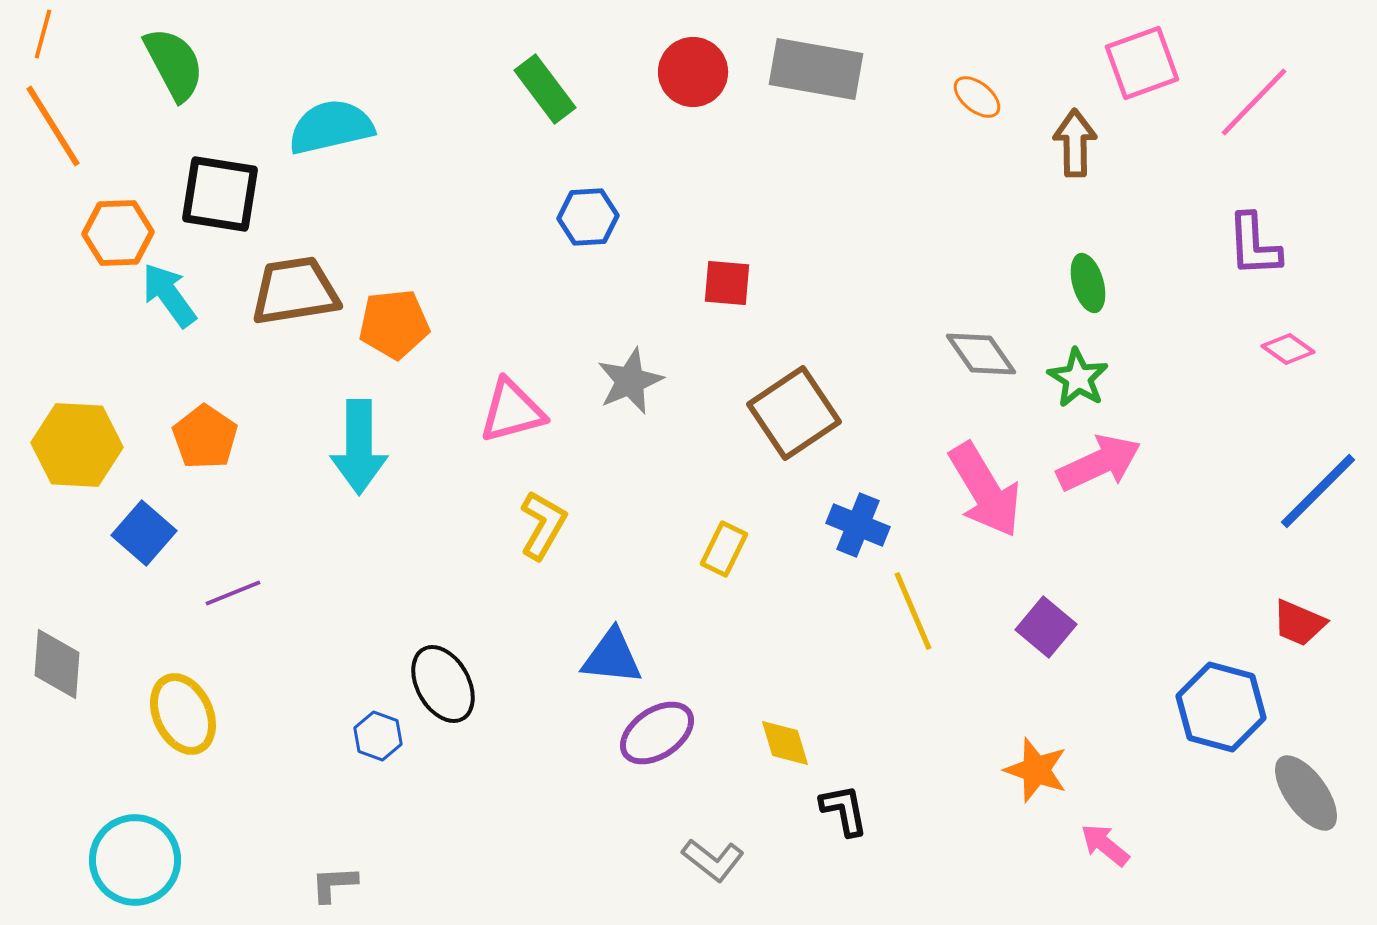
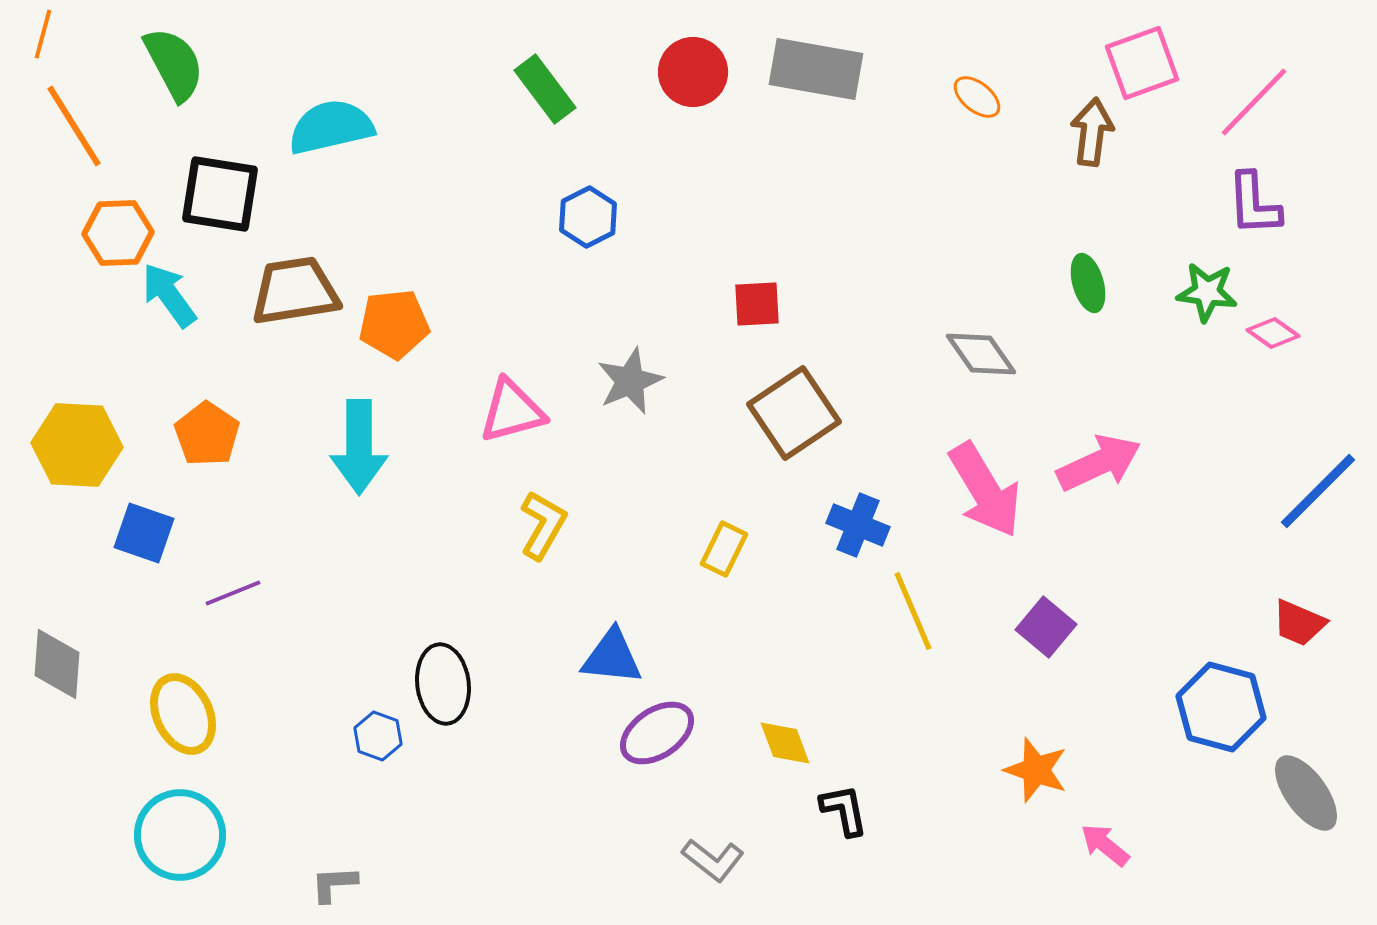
orange line at (53, 126): moved 21 px right
brown arrow at (1075, 143): moved 17 px right, 11 px up; rotated 8 degrees clockwise
blue hexagon at (588, 217): rotated 24 degrees counterclockwise
purple L-shape at (1254, 245): moved 41 px up
red square at (727, 283): moved 30 px right, 21 px down; rotated 8 degrees counterclockwise
pink diamond at (1288, 349): moved 15 px left, 16 px up
green star at (1078, 378): moved 129 px right, 86 px up; rotated 24 degrees counterclockwise
orange pentagon at (205, 437): moved 2 px right, 3 px up
blue square at (144, 533): rotated 22 degrees counterclockwise
black ellipse at (443, 684): rotated 22 degrees clockwise
yellow diamond at (785, 743): rotated 4 degrees counterclockwise
cyan circle at (135, 860): moved 45 px right, 25 px up
